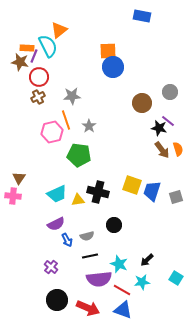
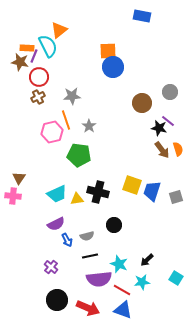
yellow triangle at (78, 200): moved 1 px left, 1 px up
